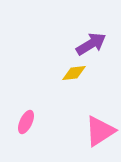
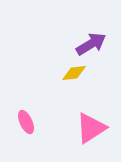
pink ellipse: rotated 50 degrees counterclockwise
pink triangle: moved 9 px left, 3 px up
